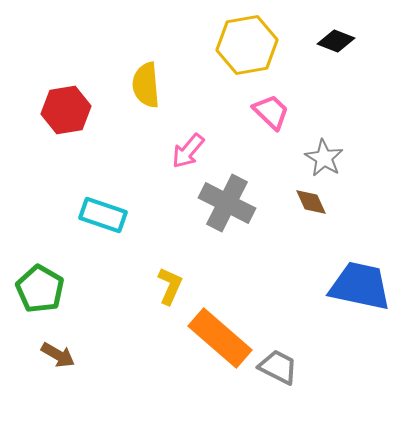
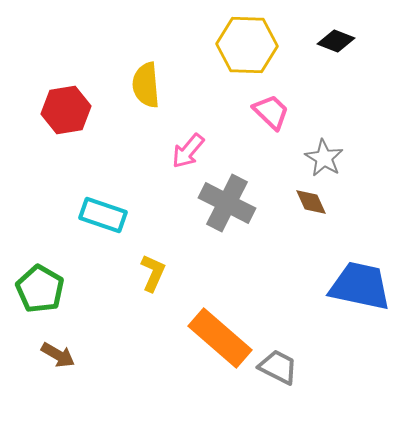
yellow hexagon: rotated 12 degrees clockwise
yellow L-shape: moved 17 px left, 13 px up
